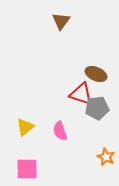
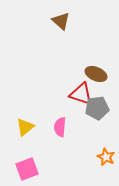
brown triangle: rotated 24 degrees counterclockwise
pink semicircle: moved 4 px up; rotated 24 degrees clockwise
pink square: rotated 20 degrees counterclockwise
